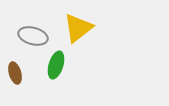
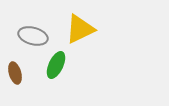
yellow triangle: moved 2 px right, 1 px down; rotated 12 degrees clockwise
green ellipse: rotated 8 degrees clockwise
